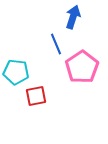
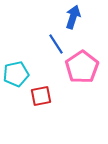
blue line: rotated 10 degrees counterclockwise
cyan pentagon: moved 2 px down; rotated 20 degrees counterclockwise
red square: moved 5 px right
